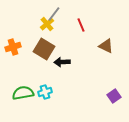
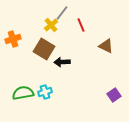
gray line: moved 8 px right, 1 px up
yellow cross: moved 4 px right, 1 px down
orange cross: moved 8 px up
purple square: moved 1 px up
